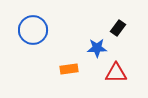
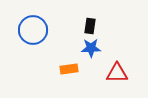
black rectangle: moved 28 px left, 2 px up; rotated 28 degrees counterclockwise
blue star: moved 6 px left
red triangle: moved 1 px right
